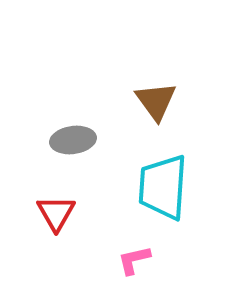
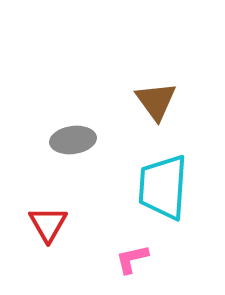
red triangle: moved 8 px left, 11 px down
pink L-shape: moved 2 px left, 1 px up
